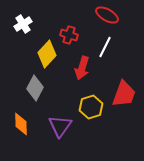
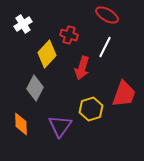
yellow hexagon: moved 2 px down
